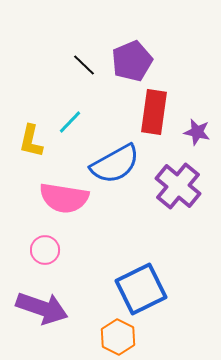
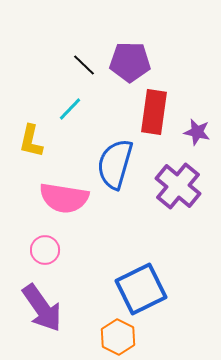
purple pentagon: moved 2 px left, 1 px down; rotated 24 degrees clockwise
cyan line: moved 13 px up
blue semicircle: rotated 135 degrees clockwise
purple arrow: rotated 36 degrees clockwise
